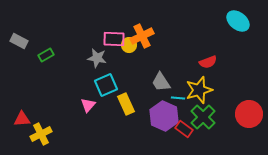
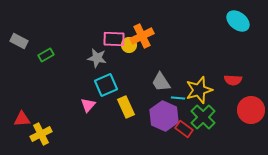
red semicircle: moved 25 px right, 18 px down; rotated 24 degrees clockwise
yellow rectangle: moved 3 px down
red circle: moved 2 px right, 4 px up
